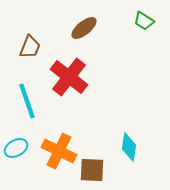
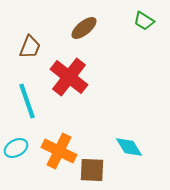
cyan diamond: rotated 40 degrees counterclockwise
